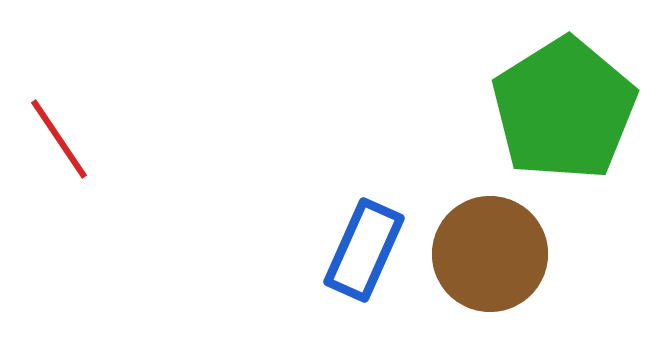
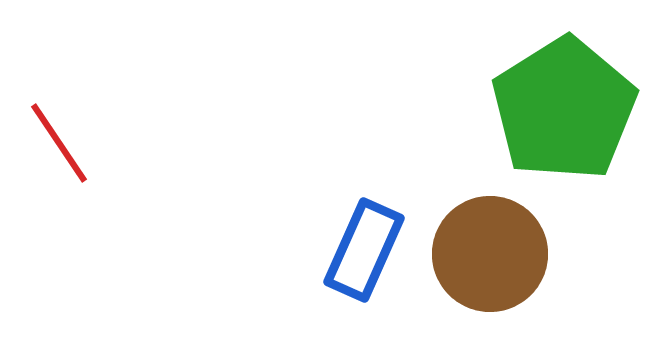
red line: moved 4 px down
